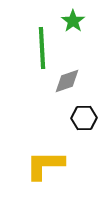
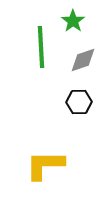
green line: moved 1 px left, 1 px up
gray diamond: moved 16 px right, 21 px up
black hexagon: moved 5 px left, 16 px up
